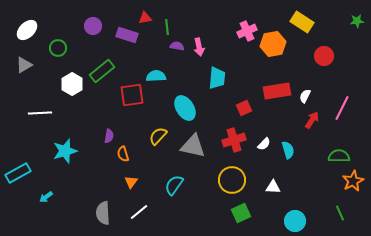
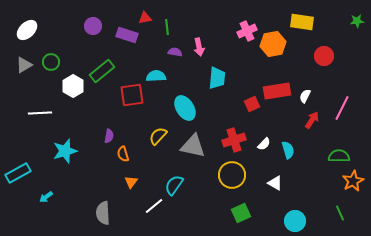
yellow rectangle at (302, 22): rotated 25 degrees counterclockwise
purple semicircle at (177, 46): moved 2 px left, 6 px down
green circle at (58, 48): moved 7 px left, 14 px down
white hexagon at (72, 84): moved 1 px right, 2 px down
red square at (244, 108): moved 8 px right, 4 px up
yellow circle at (232, 180): moved 5 px up
white triangle at (273, 187): moved 2 px right, 4 px up; rotated 28 degrees clockwise
white line at (139, 212): moved 15 px right, 6 px up
